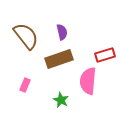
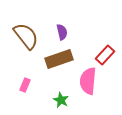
red rectangle: rotated 30 degrees counterclockwise
